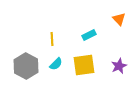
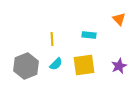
cyan rectangle: rotated 32 degrees clockwise
gray hexagon: rotated 10 degrees clockwise
